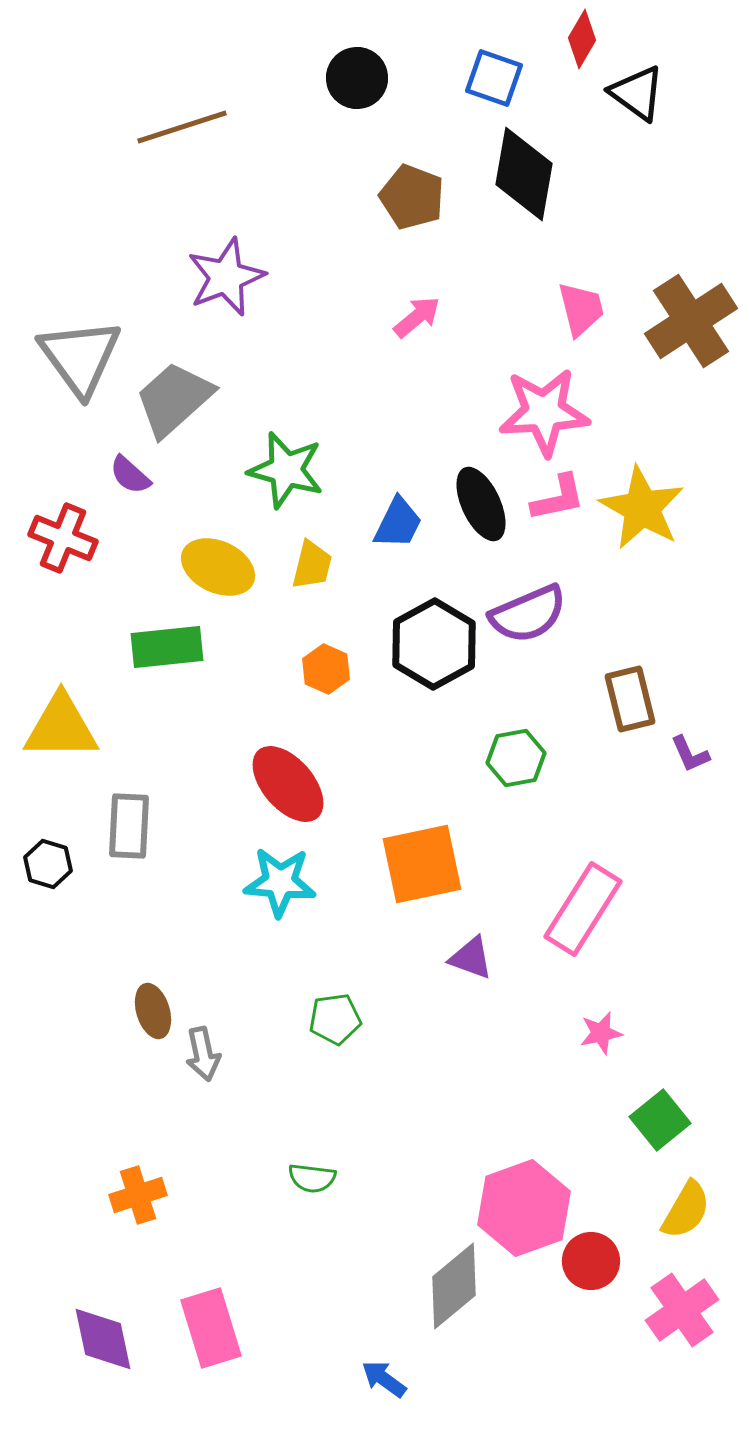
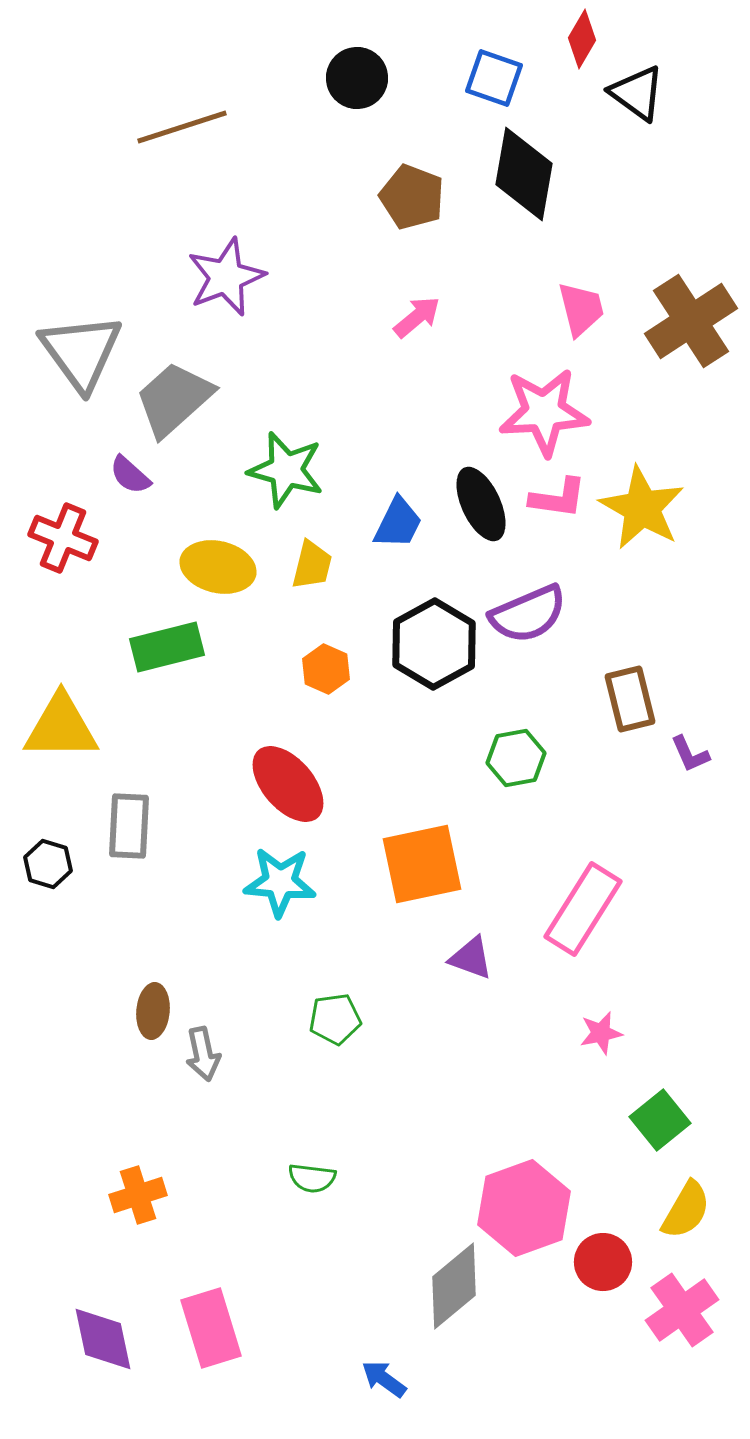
gray triangle at (80, 357): moved 1 px right, 5 px up
pink L-shape at (558, 498): rotated 20 degrees clockwise
yellow ellipse at (218, 567): rotated 12 degrees counterclockwise
green rectangle at (167, 647): rotated 8 degrees counterclockwise
brown ellipse at (153, 1011): rotated 22 degrees clockwise
red circle at (591, 1261): moved 12 px right, 1 px down
